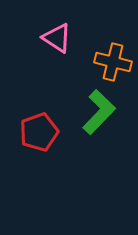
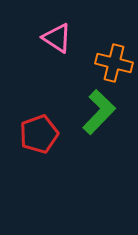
orange cross: moved 1 px right, 1 px down
red pentagon: moved 2 px down
